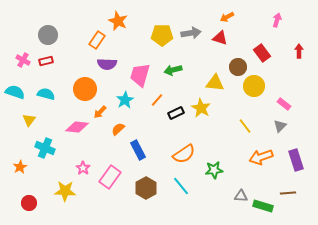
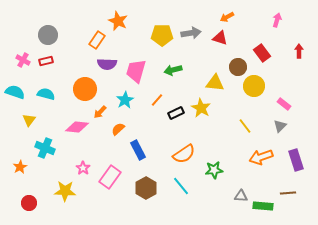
pink trapezoid at (140, 75): moved 4 px left, 4 px up
green rectangle at (263, 206): rotated 12 degrees counterclockwise
